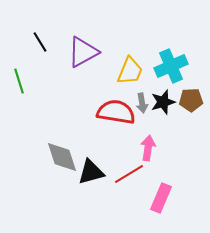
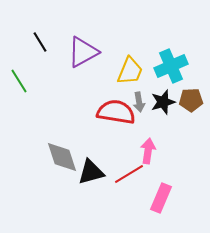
green line: rotated 15 degrees counterclockwise
gray arrow: moved 3 px left, 1 px up
pink arrow: moved 3 px down
